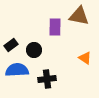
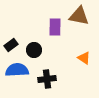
orange triangle: moved 1 px left
